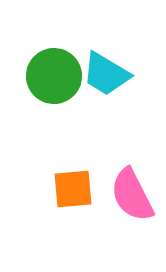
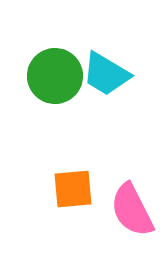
green circle: moved 1 px right
pink semicircle: moved 15 px down
